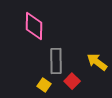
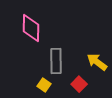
pink diamond: moved 3 px left, 2 px down
red square: moved 7 px right, 3 px down
